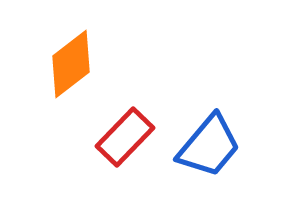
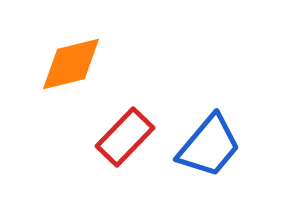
orange diamond: rotated 24 degrees clockwise
